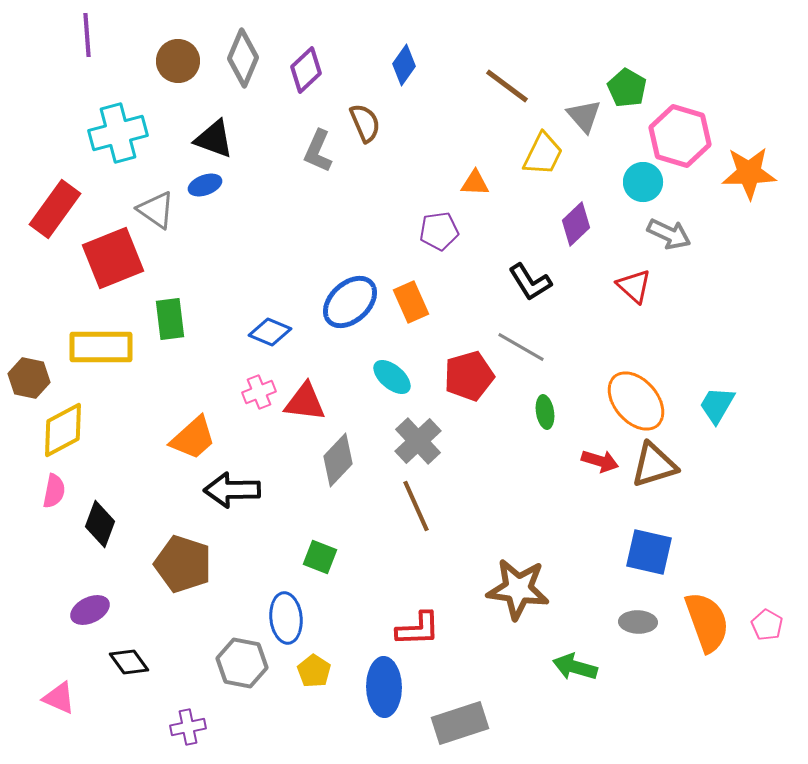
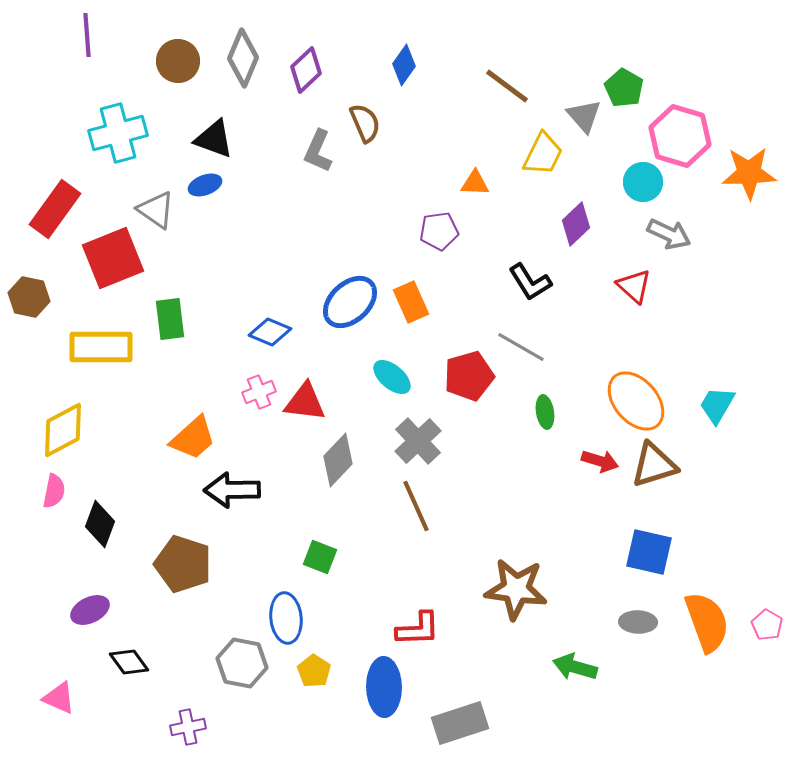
green pentagon at (627, 88): moved 3 px left
brown hexagon at (29, 378): moved 81 px up
brown star at (518, 589): moved 2 px left
